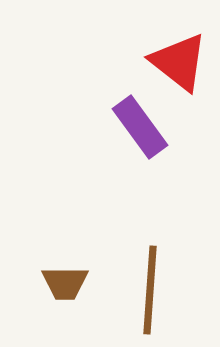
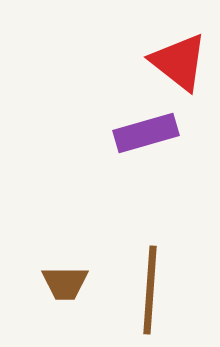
purple rectangle: moved 6 px right, 6 px down; rotated 70 degrees counterclockwise
